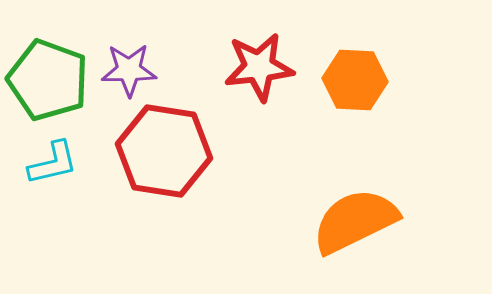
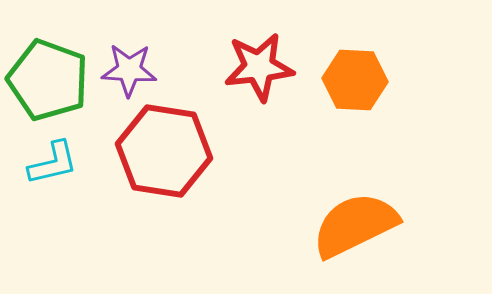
purple star: rotated 4 degrees clockwise
orange semicircle: moved 4 px down
